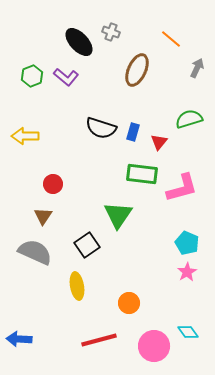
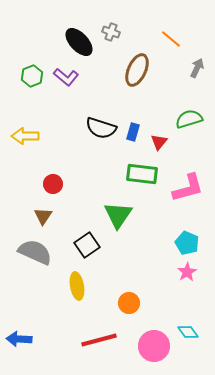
pink L-shape: moved 6 px right
